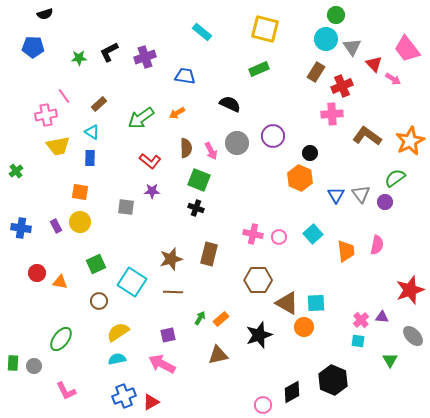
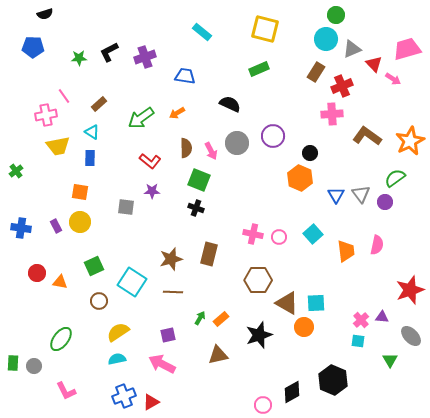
gray triangle at (352, 47): moved 2 px down; rotated 42 degrees clockwise
pink trapezoid at (407, 49): rotated 112 degrees clockwise
green square at (96, 264): moved 2 px left, 2 px down
gray ellipse at (413, 336): moved 2 px left
